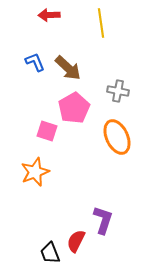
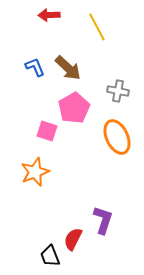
yellow line: moved 4 px left, 4 px down; rotated 20 degrees counterclockwise
blue L-shape: moved 5 px down
red semicircle: moved 3 px left, 2 px up
black trapezoid: moved 3 px down
